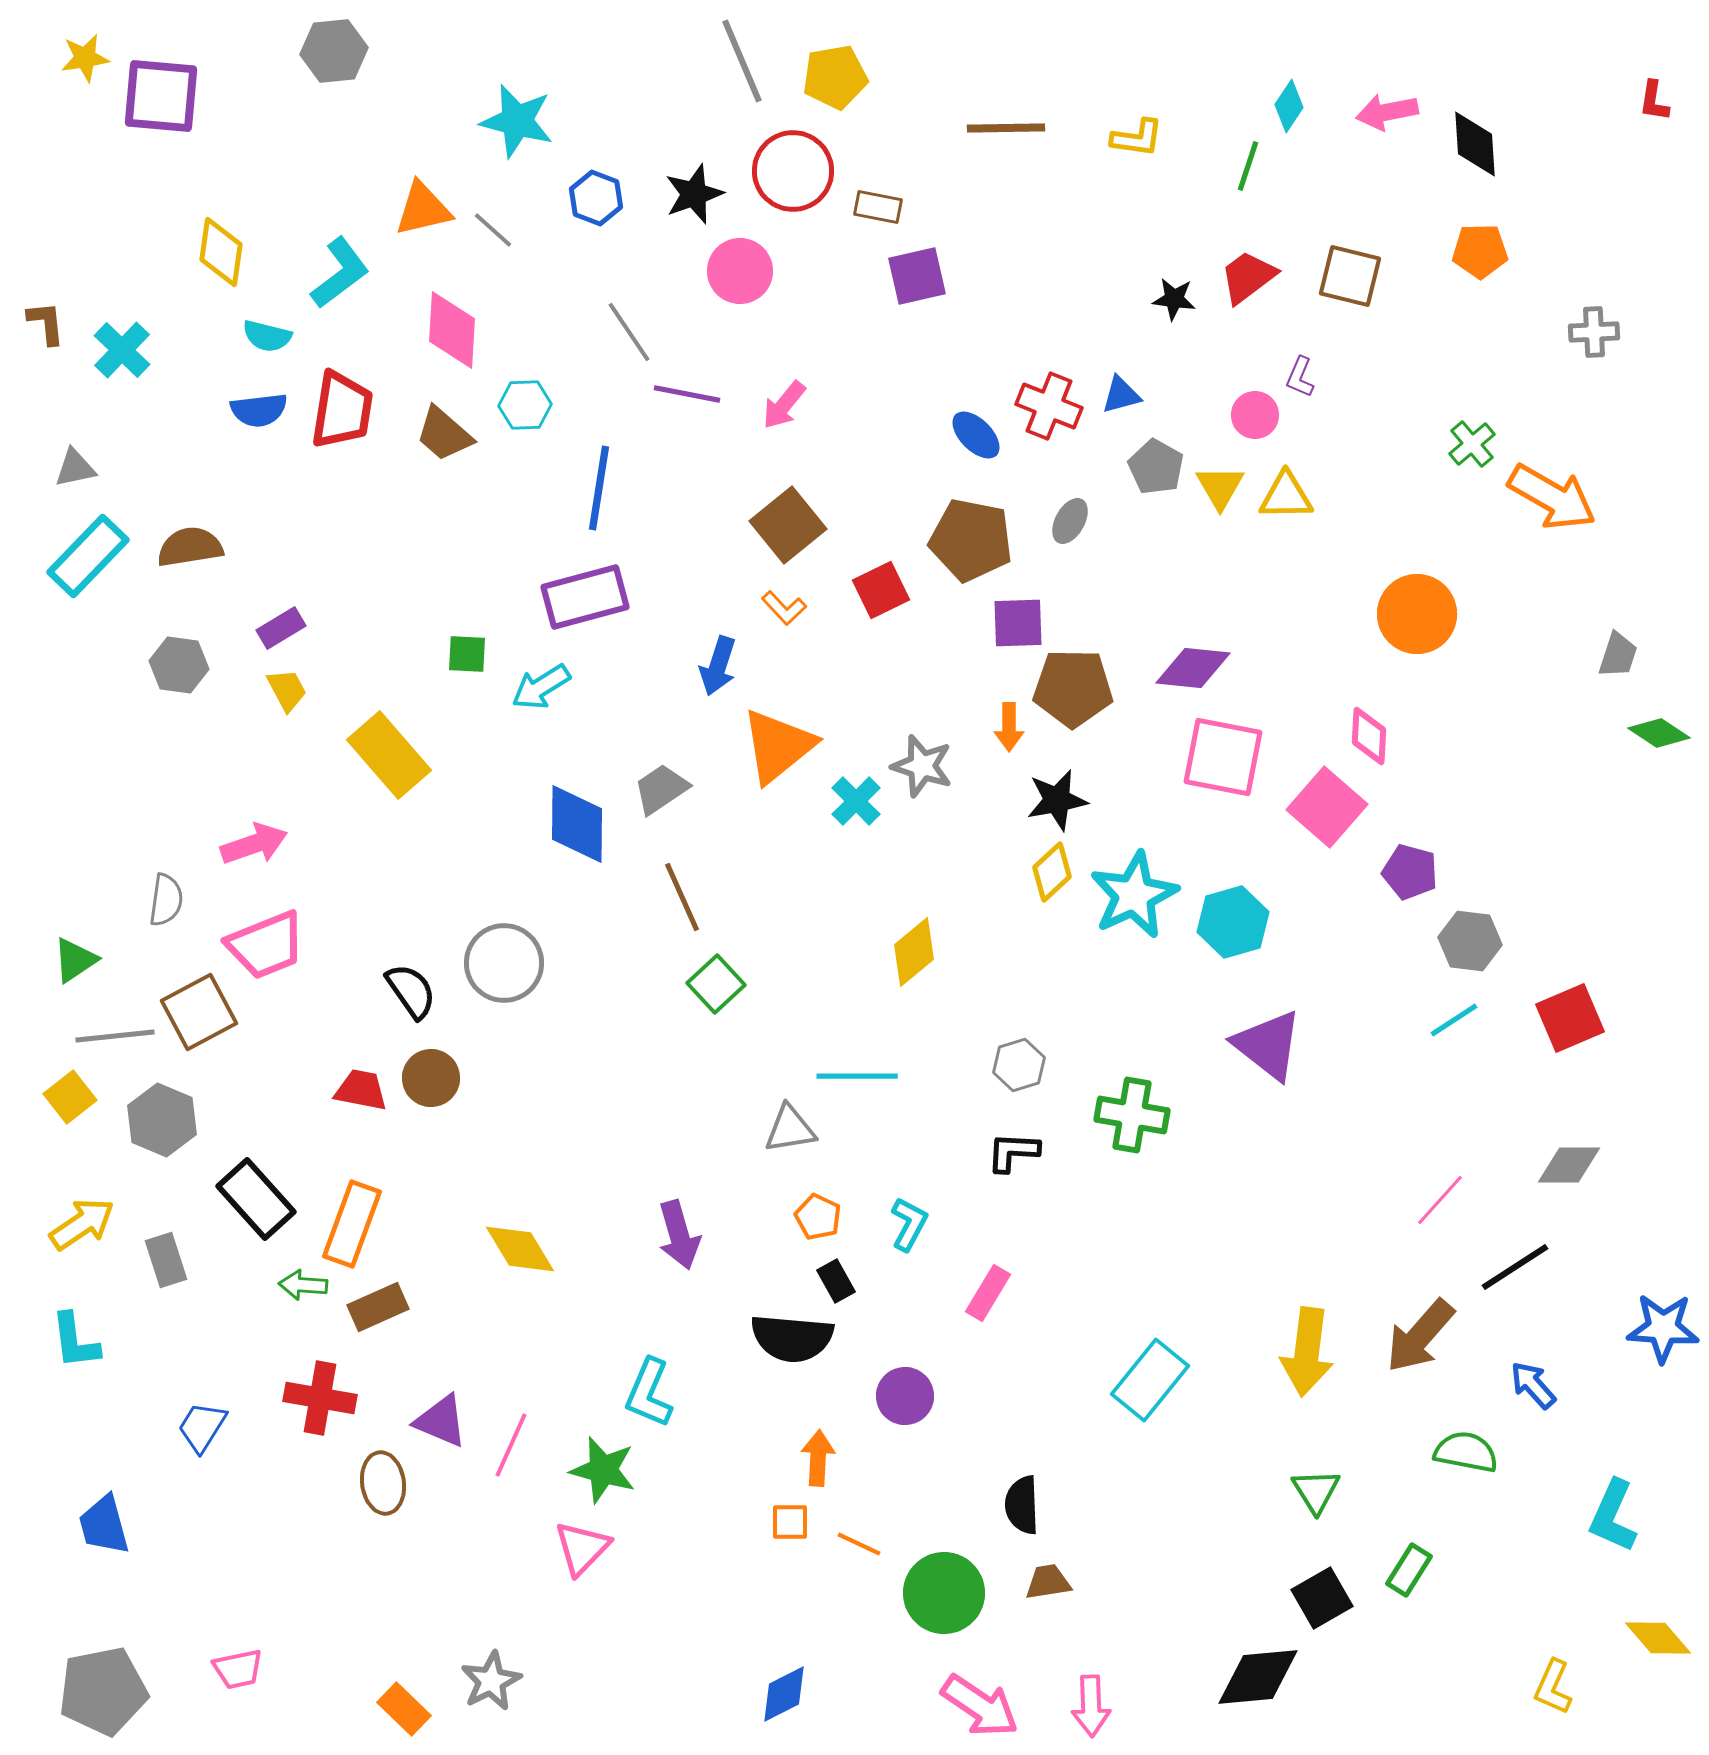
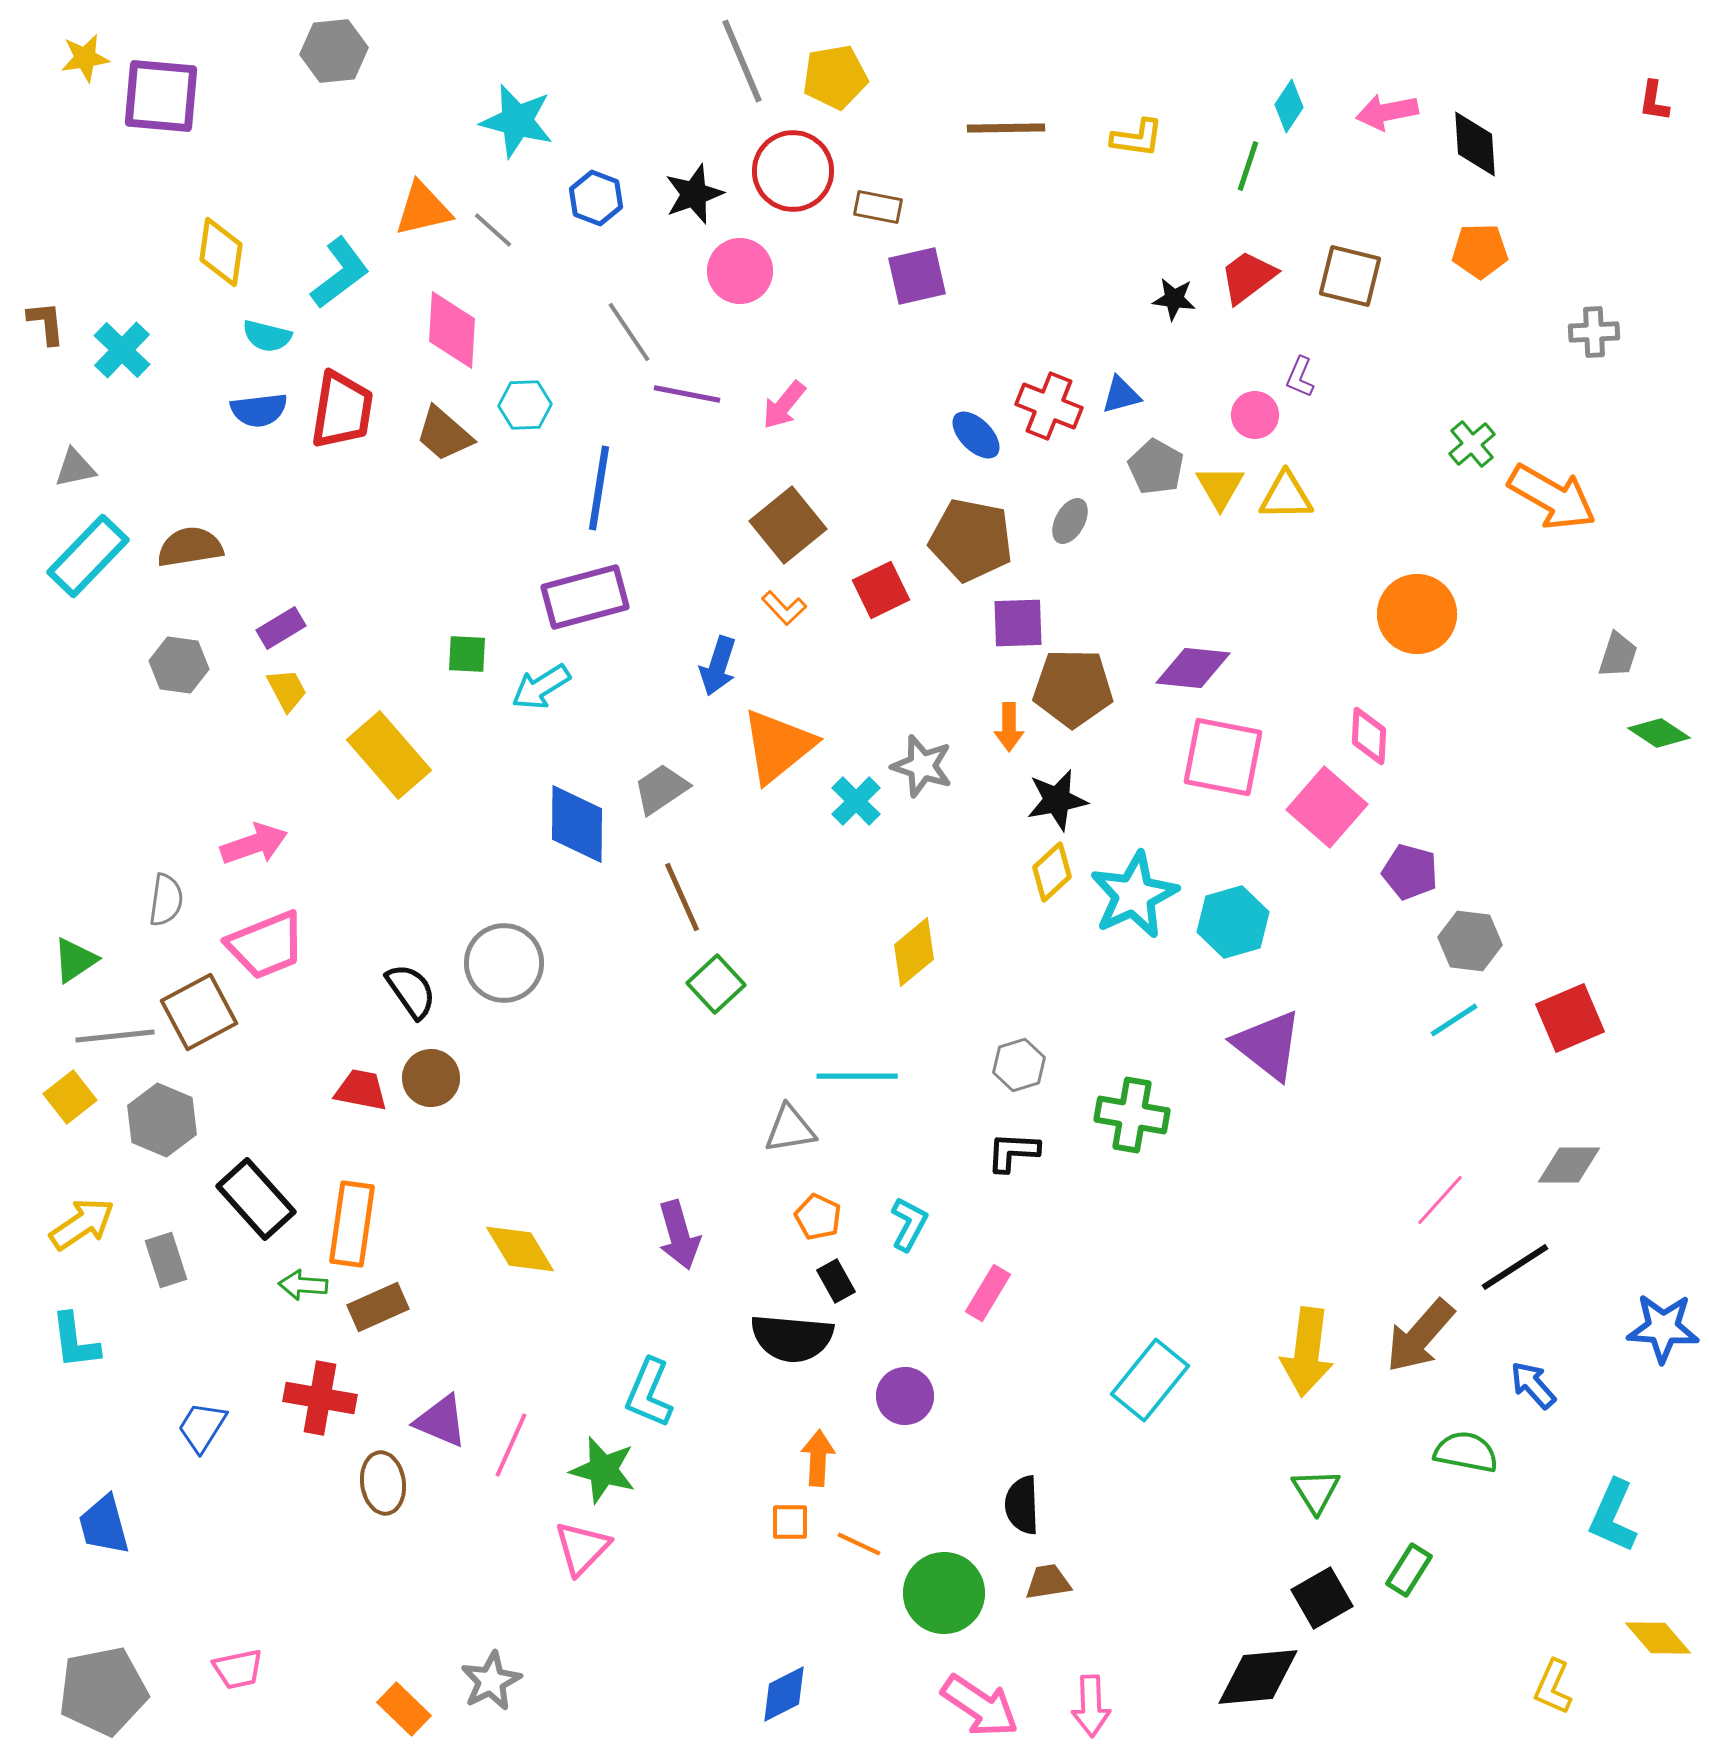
orange rectangle at (352, 1224): rotated 12 degrees counterclockwise
